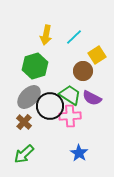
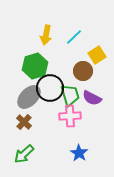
green trapezoid: rotated 40 degrees clockwise
black circle: moved 18 px up
